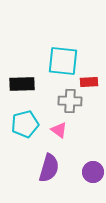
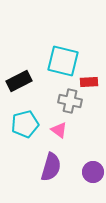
cyan square: rotated 8 degrees clockwise
black rectangle: moved 3 px left, 3 px up; rotated 25 degrees counterclockwise
gray cross: rotated 10 degrees clockwise
purple semicircle: moved 2 px right, 1 px up
